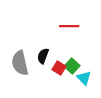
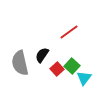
red line: moved 6 px down; rotated 36 degrees counterclockwise
black semicircle: moved 1 px left, 1 px up; rotated 14 degrees clockwise
red square: moved 2 px left, 1 px down; rotated 16 degrees clockwise
cyan triangle: rotated 21 degrees clockwise
